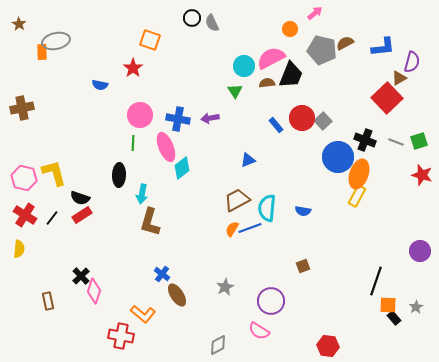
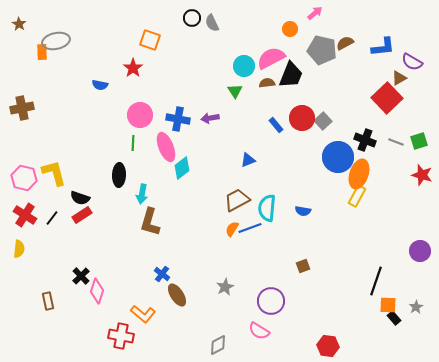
purple semicircle at (412, 62): rotated 105 degrees clockwise
pink diamond at (94, 291): moved 3 px right
